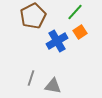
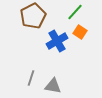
orange square: rotated 24 degrees counterclockwise
